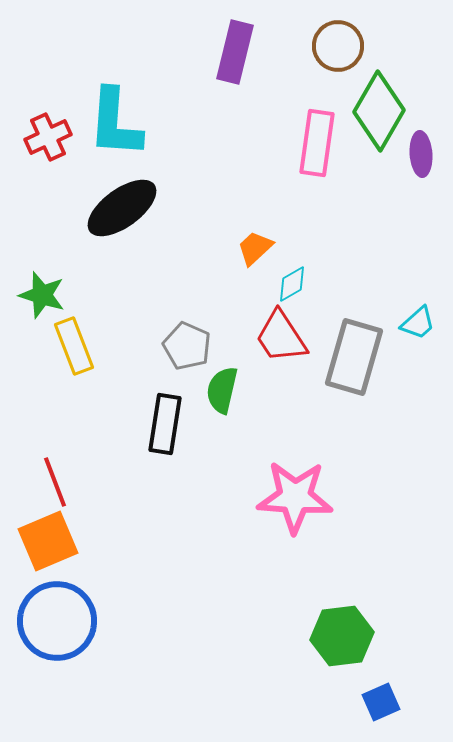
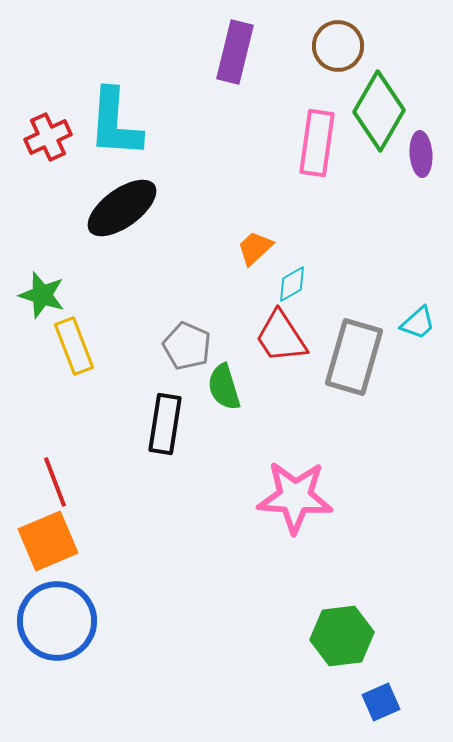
green semicircle: moved 2 px right, 3 px up; rotated 30 degrees counterclockwise
